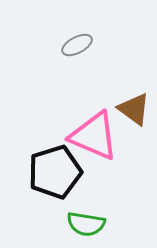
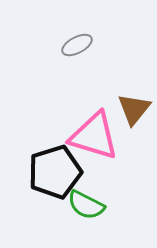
brown triangle: rotated 33 degrees clockwise
pink triangle: rotated 6 degrees counterclockwise
green semicircle: moved 19 px up; rotated 18 degrees clockwise
